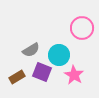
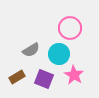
pink circle: moved 12 px left
cyan circle: moved 1 px up
purple square: moved 2 px right, 7 px down
